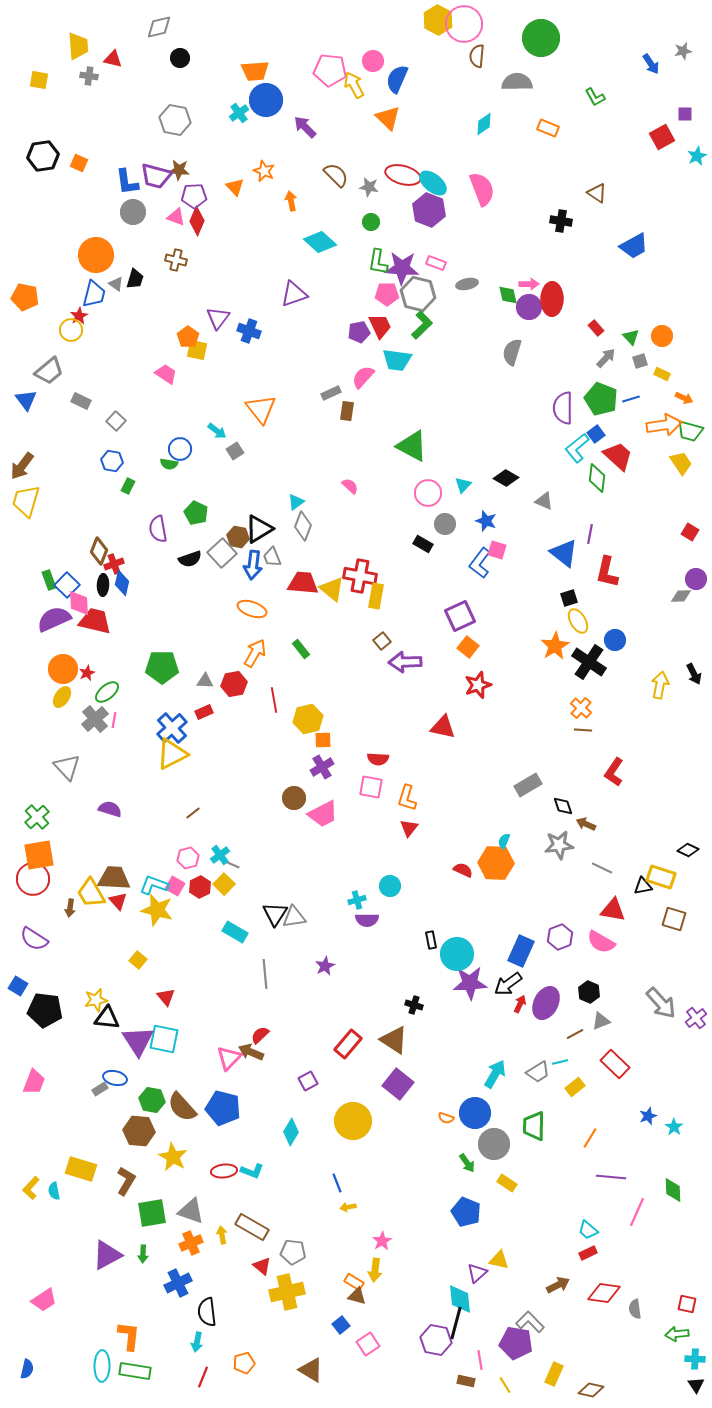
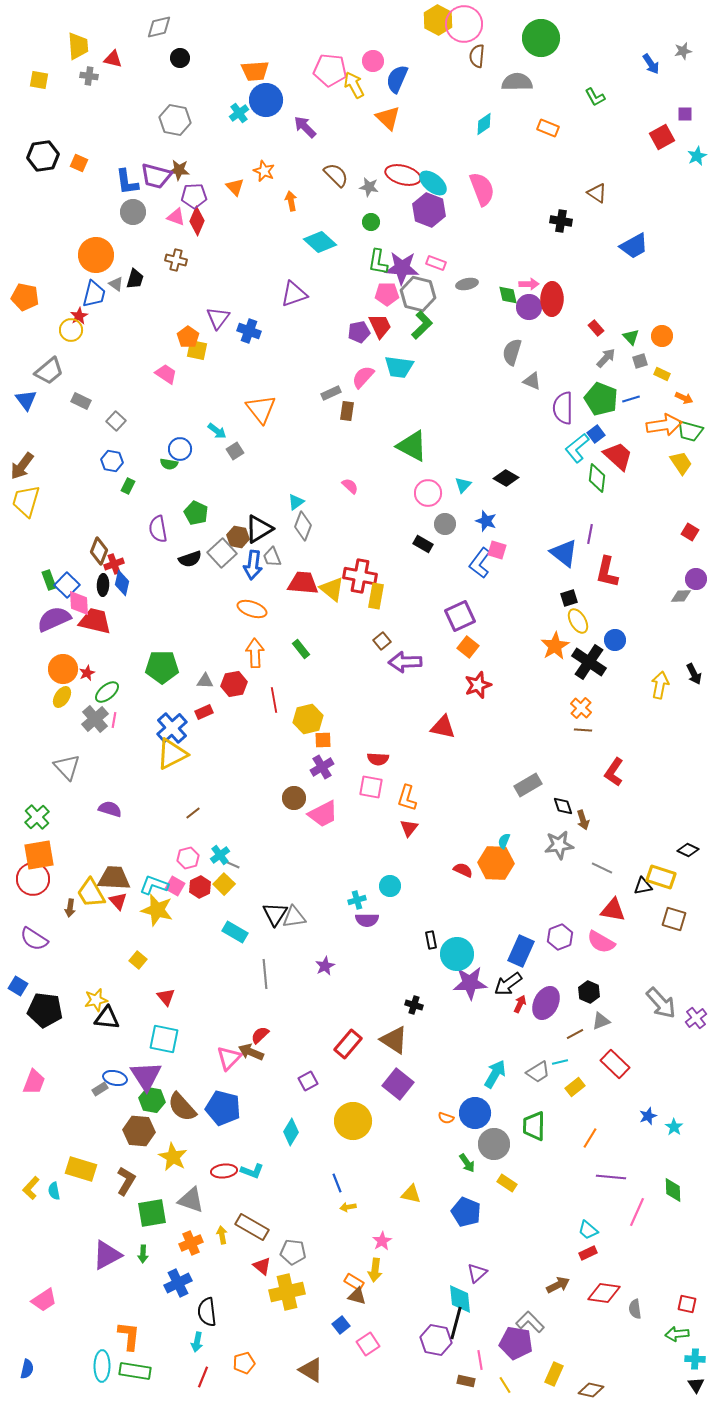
cyan trapezoid at (397, 360): moved 2 px right, 7 px down
gray triangle at (544, 501): moved 12 px left, 120 px up
orange arrow at (255, 653): rotated 32 degrees counterclockwise
brown arrow at (586, 824): moved 3 px left, 4 px up; rotated 132 degrees counterclockwise
purple triangle at (138, 1041): moved 8 px right, 35 px down
gray triangle at (191, 1211): moved 11 px up
yellow triangle at (499, 1260): moved 88 px left, 66 px up
